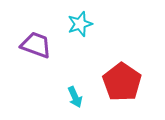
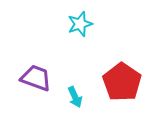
purple trapezoid: moved 33 px down
